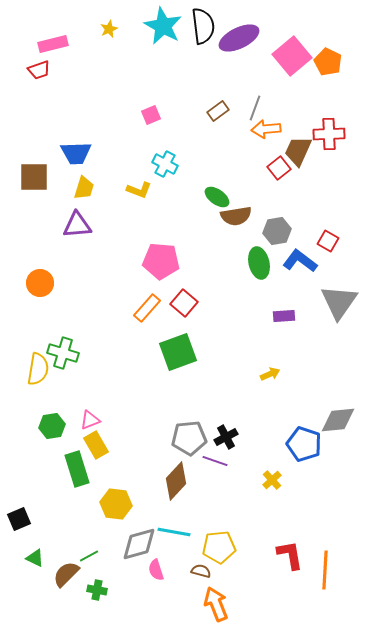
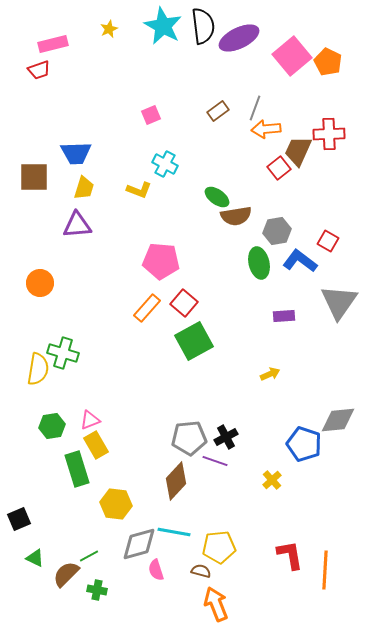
green square at (178, 352): moved 16 px right, 11 px up; rotated 9 degrees counterclockwise
